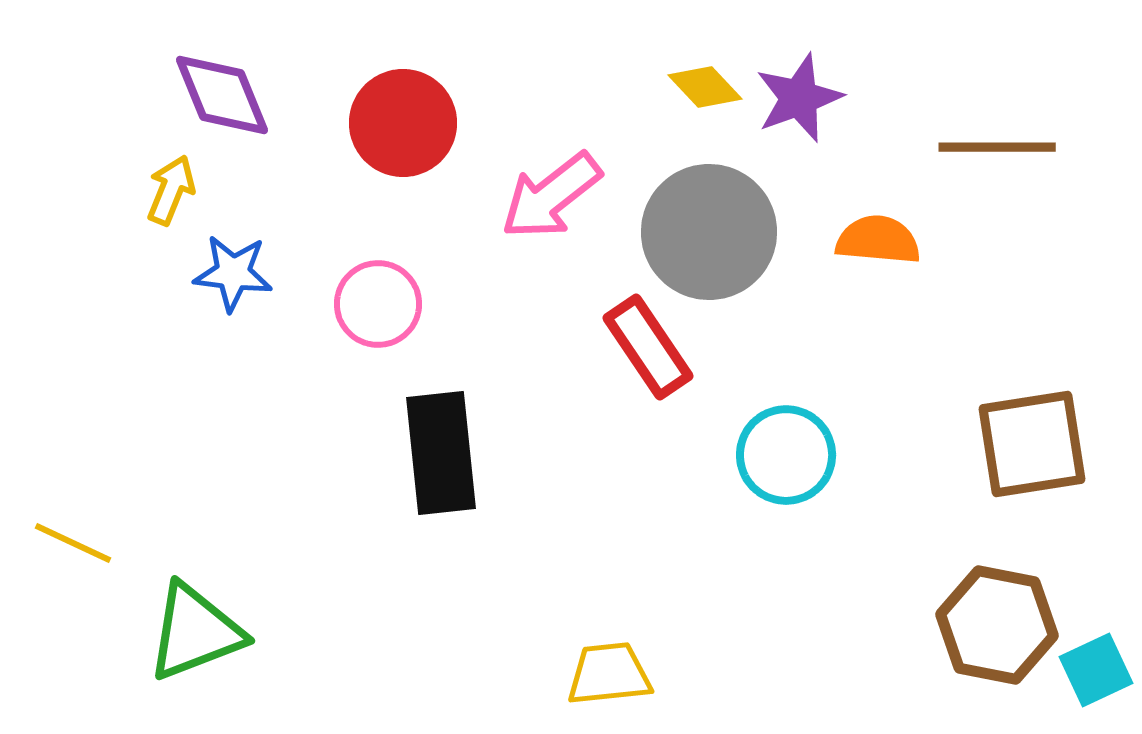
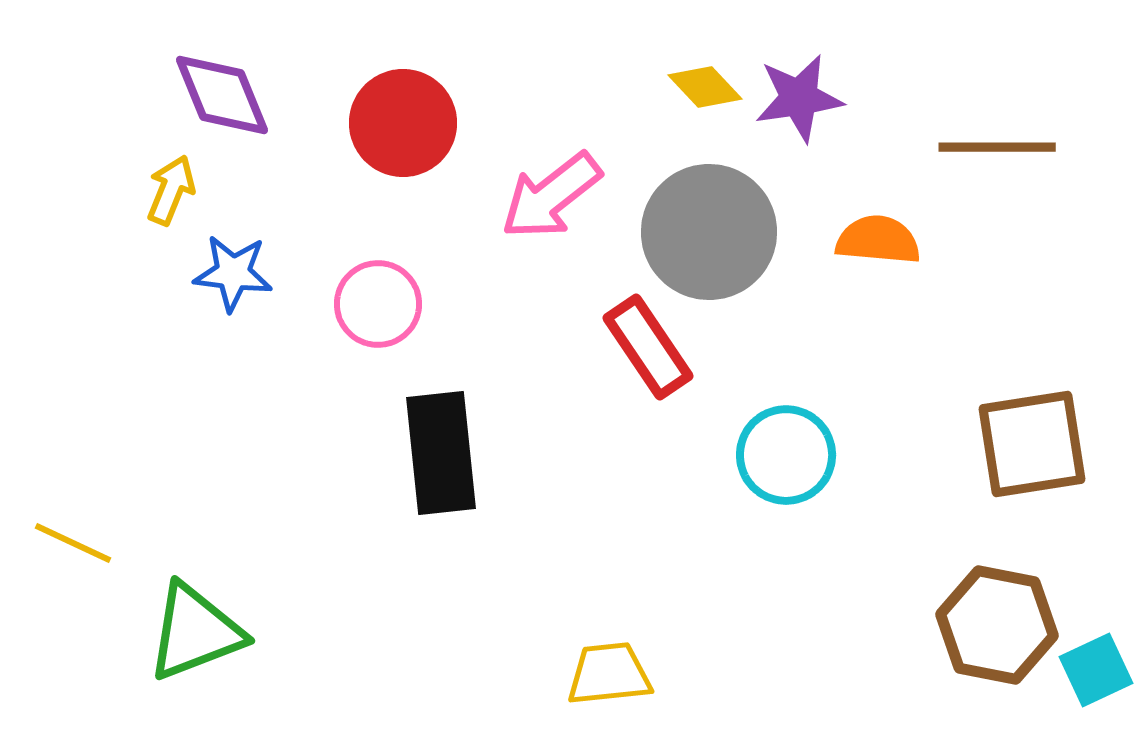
purple star: rotated 12 degrees clockwise
